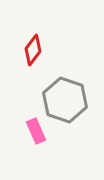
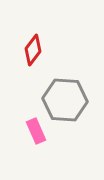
gray hexagon: rotated 15 degrees counterclockwise
